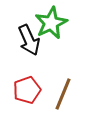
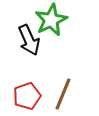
green star: moved 3 px up
red pentagon: moved 6 px down
